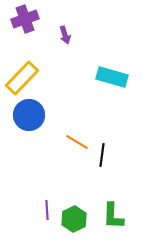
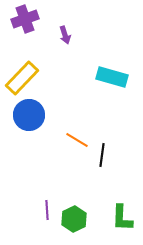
orange line: moved 2 px up
green L-shape: moved 9 px right, 2 px down
